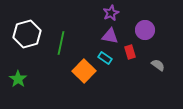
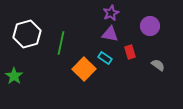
purple circle: moved 5 px right, 4 px up
purple triangle: moved 2 px up
orange square: moved 2 px up
green star: moved 4 px left, 3 px up
